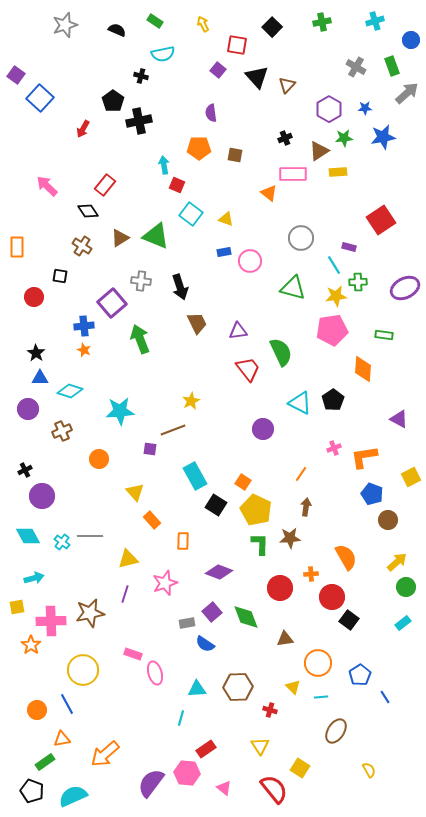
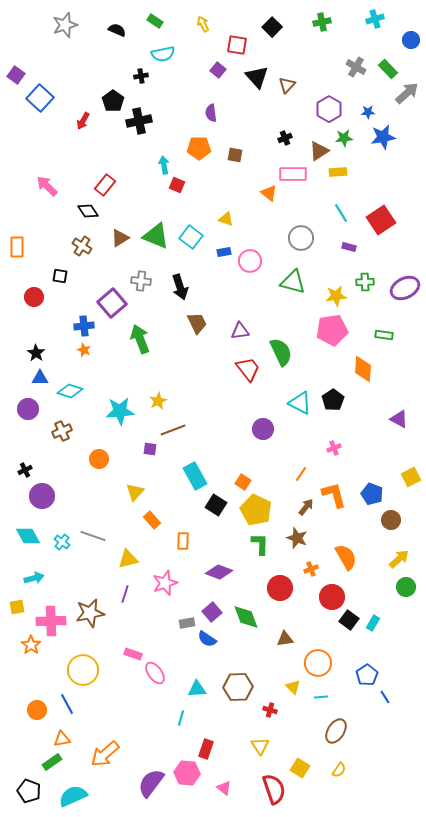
cyan cross at (375, 21): moved 2 px up
green rectangle at (392, 66): moved 4 px left, 3 px down; rotated 24 degrees counterclockwise
black cross at (141, 76): rotated 24 degrees counterclockwise
blue star at (365, 108): moved 3 px right, 4 px down
red arrow at (83, 129): moved 8 px up
cyan square at (191, 214): moved 23 px down
cyan line at (334, 265): moved 7 px right, 52 px up
green cross at (358, 282): moved 7 px right
green triangle at (293, 288): moved 6 px up
purple triangle at (238, 331): moved 2 px right
yellow star at (191, 401): moved 33 px left
orange L-shape at (364, 457): moved 30 px left, 38 px down; rotated 84 degrees clockwise
yellow triangle at (135, 492): rotated 24 degrees clockwise
brown arrow at (306, 507): rotated 30 degrees clockwise
brown circle at (388, 520): moved 3 px right
gray line at (90, 536): moved 3 px right; rotated 20 degrees clockwise
brown star at (290, 538): moved 7 px right; rotated 25 degrees clockwise
yellow arrow at (397, 562): moved 2 px right, 3 px up
orange cross at (311, 574): moved 5 px up; rotated 16 degrees counterclockwise
cyan rectangle at (403, 623): moved 30 px left; rotated 21 degrees counterclockwise
blue semicircle at (205, 644): moved 2 px right, 5 px up
pink ellipse at (155, 673): rotated 20 degrees counterclockwise
blue pentagon at (360, 675): moved 7 px right
red rectangle at (206, 749): rotated 36 degrees counterclockwise
green rectangle at (45, 762): moved 7 px right
yellow semicircle at (369, 770): moved 30 px left; rotated 63 degrees clockwise
red semicircle at (274, 789): rotated 20 degrees clockwise
black pentagon at (32, 791): moved 3 px left
